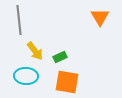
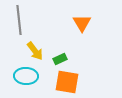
orange triangle: moved 18 px left, 6 px down
green rectangle: moved 2 px down
